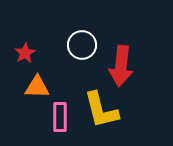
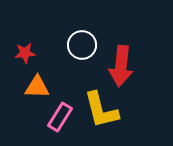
red star: rotated 25 degrees clockwise
pink rectangle: rotated 32 degrees clockwise
